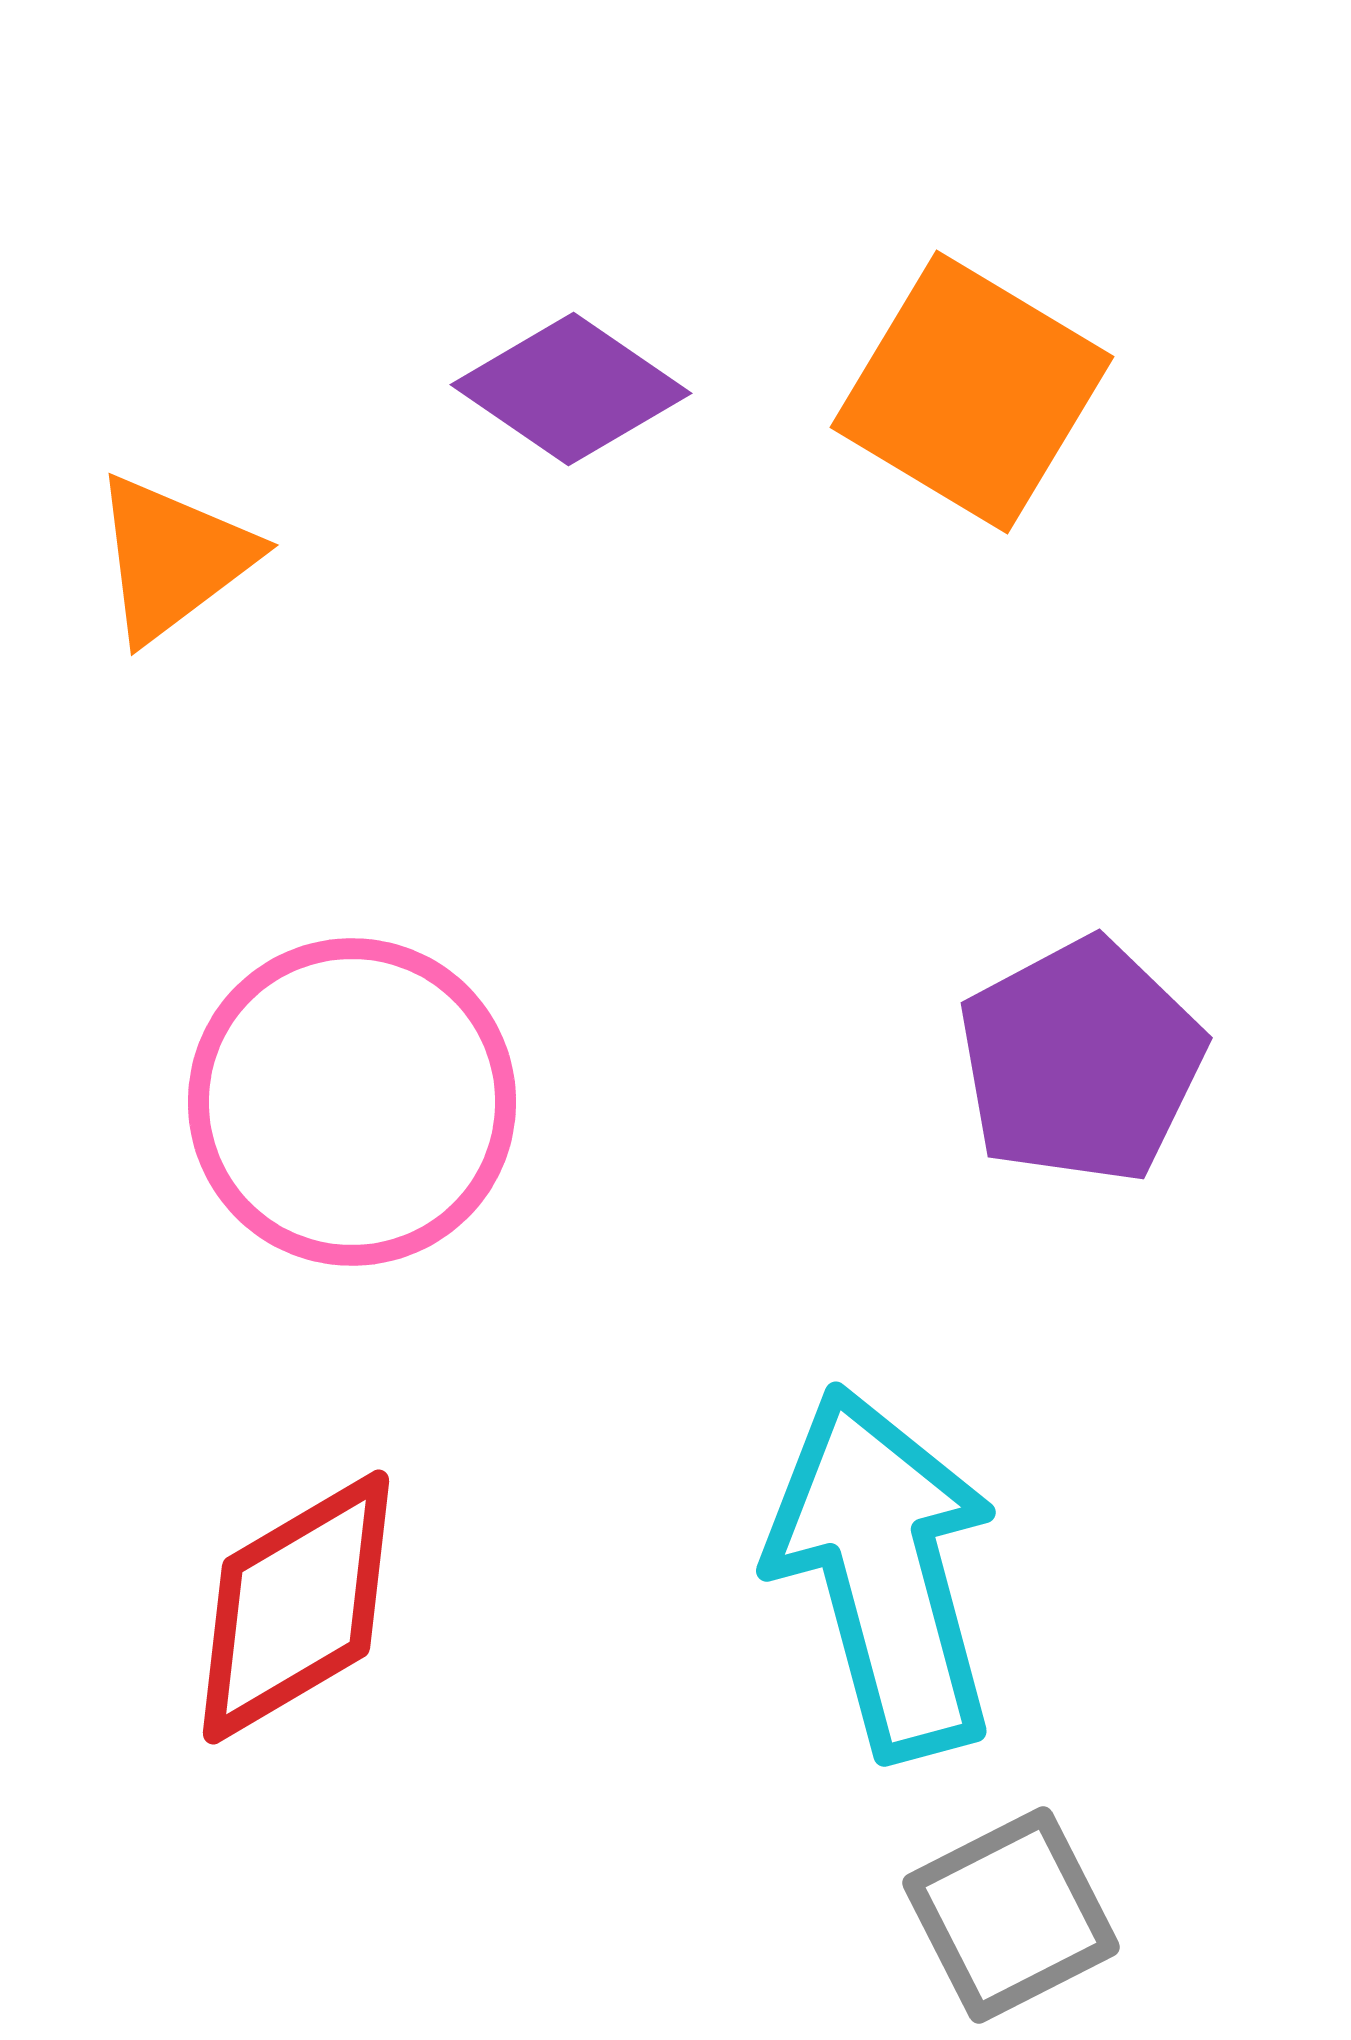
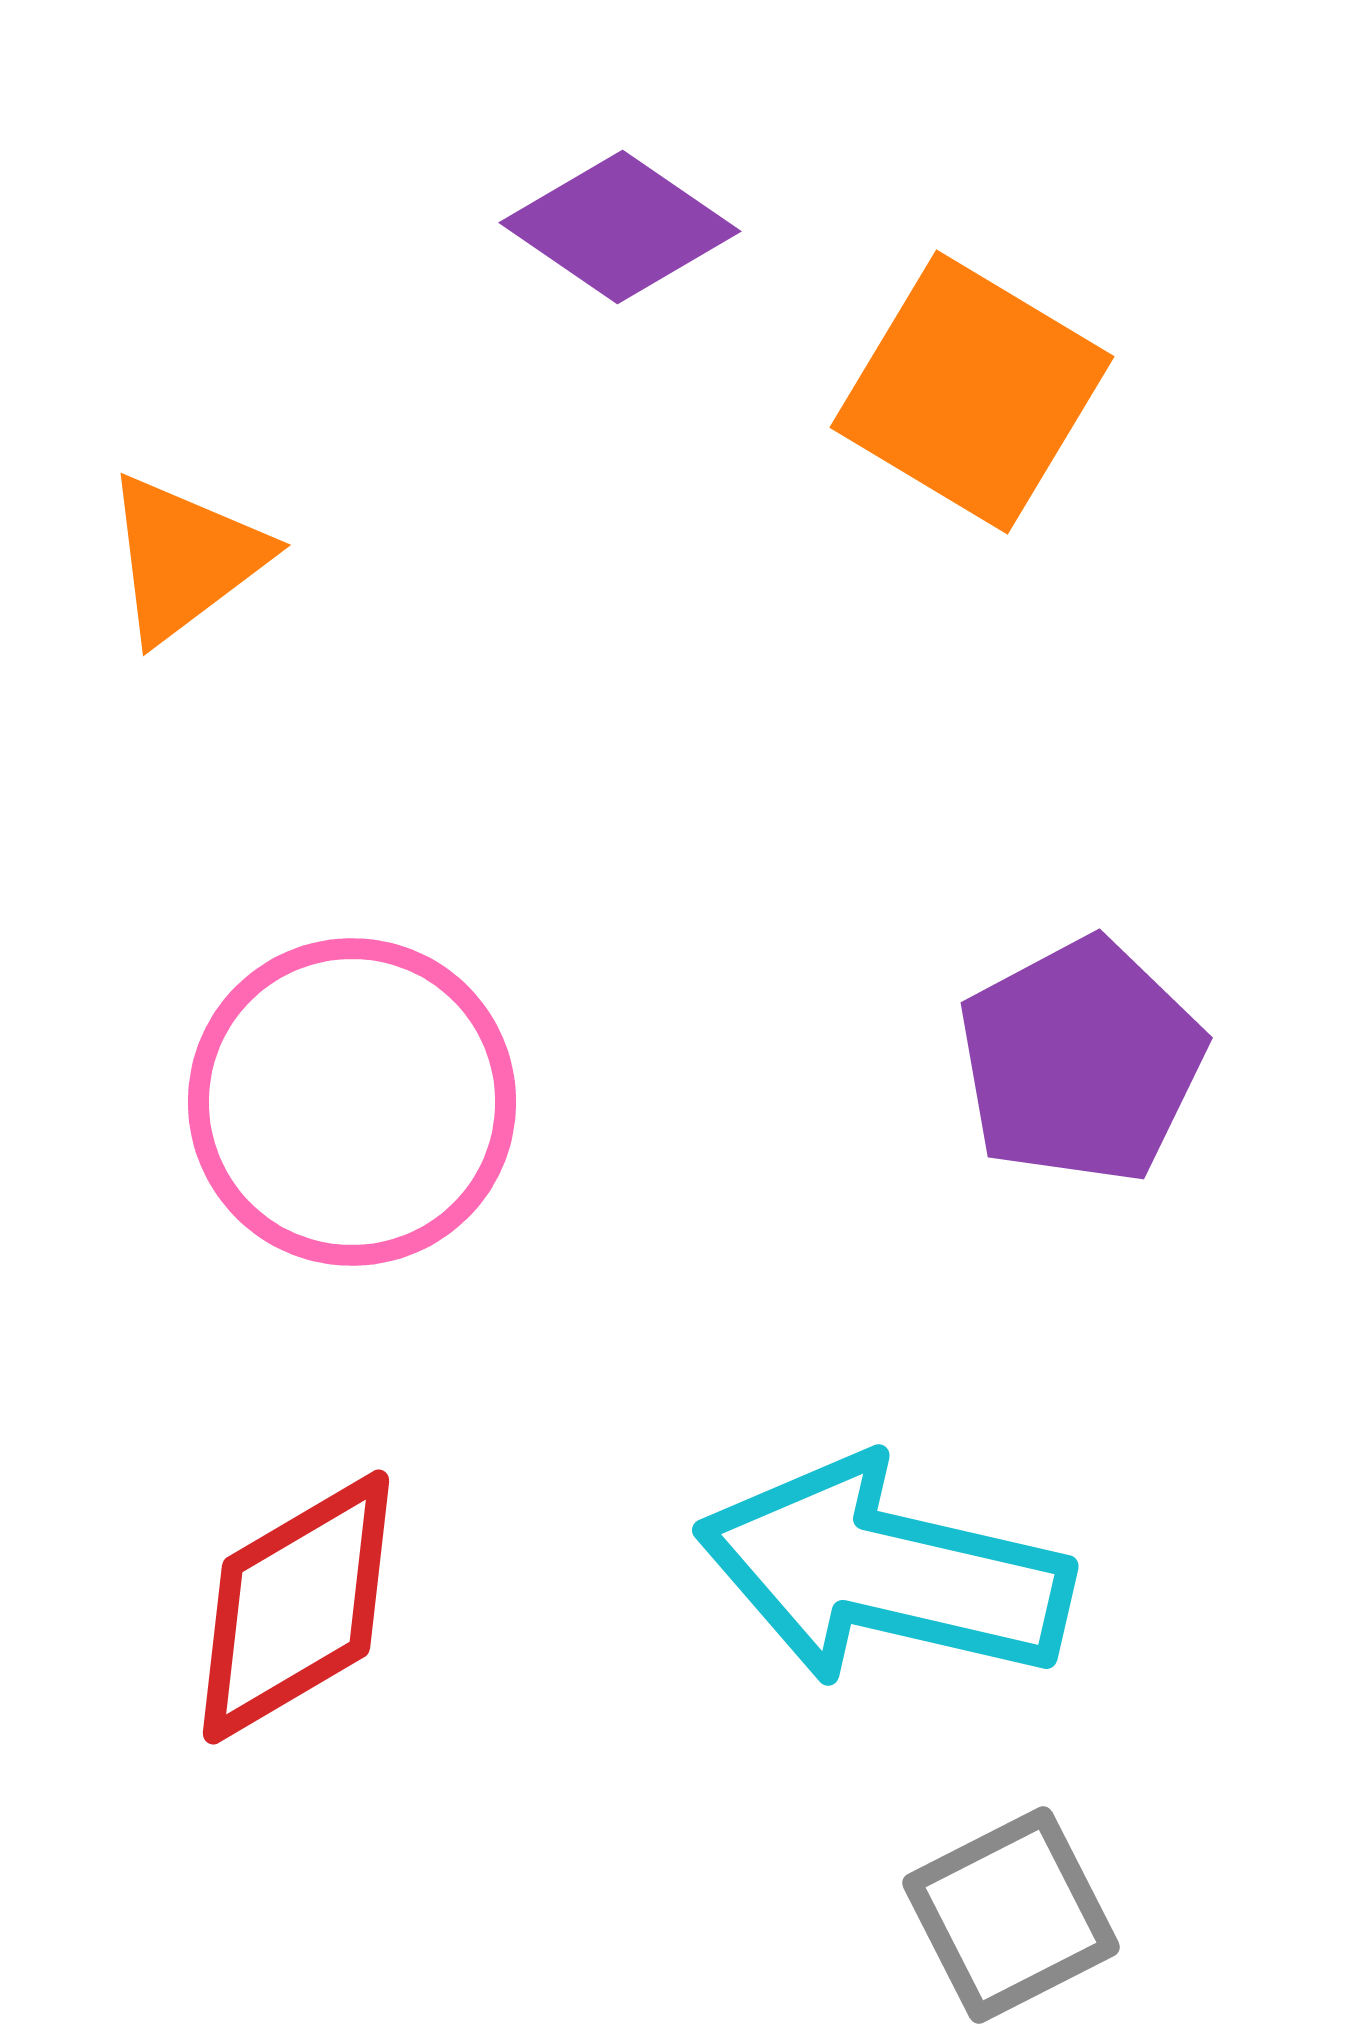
purple diamond: moved 49 px right, 162 px up
orange triangle: moved 12 px right
cyan arrow: rotated 62 degrees counterclockwise
